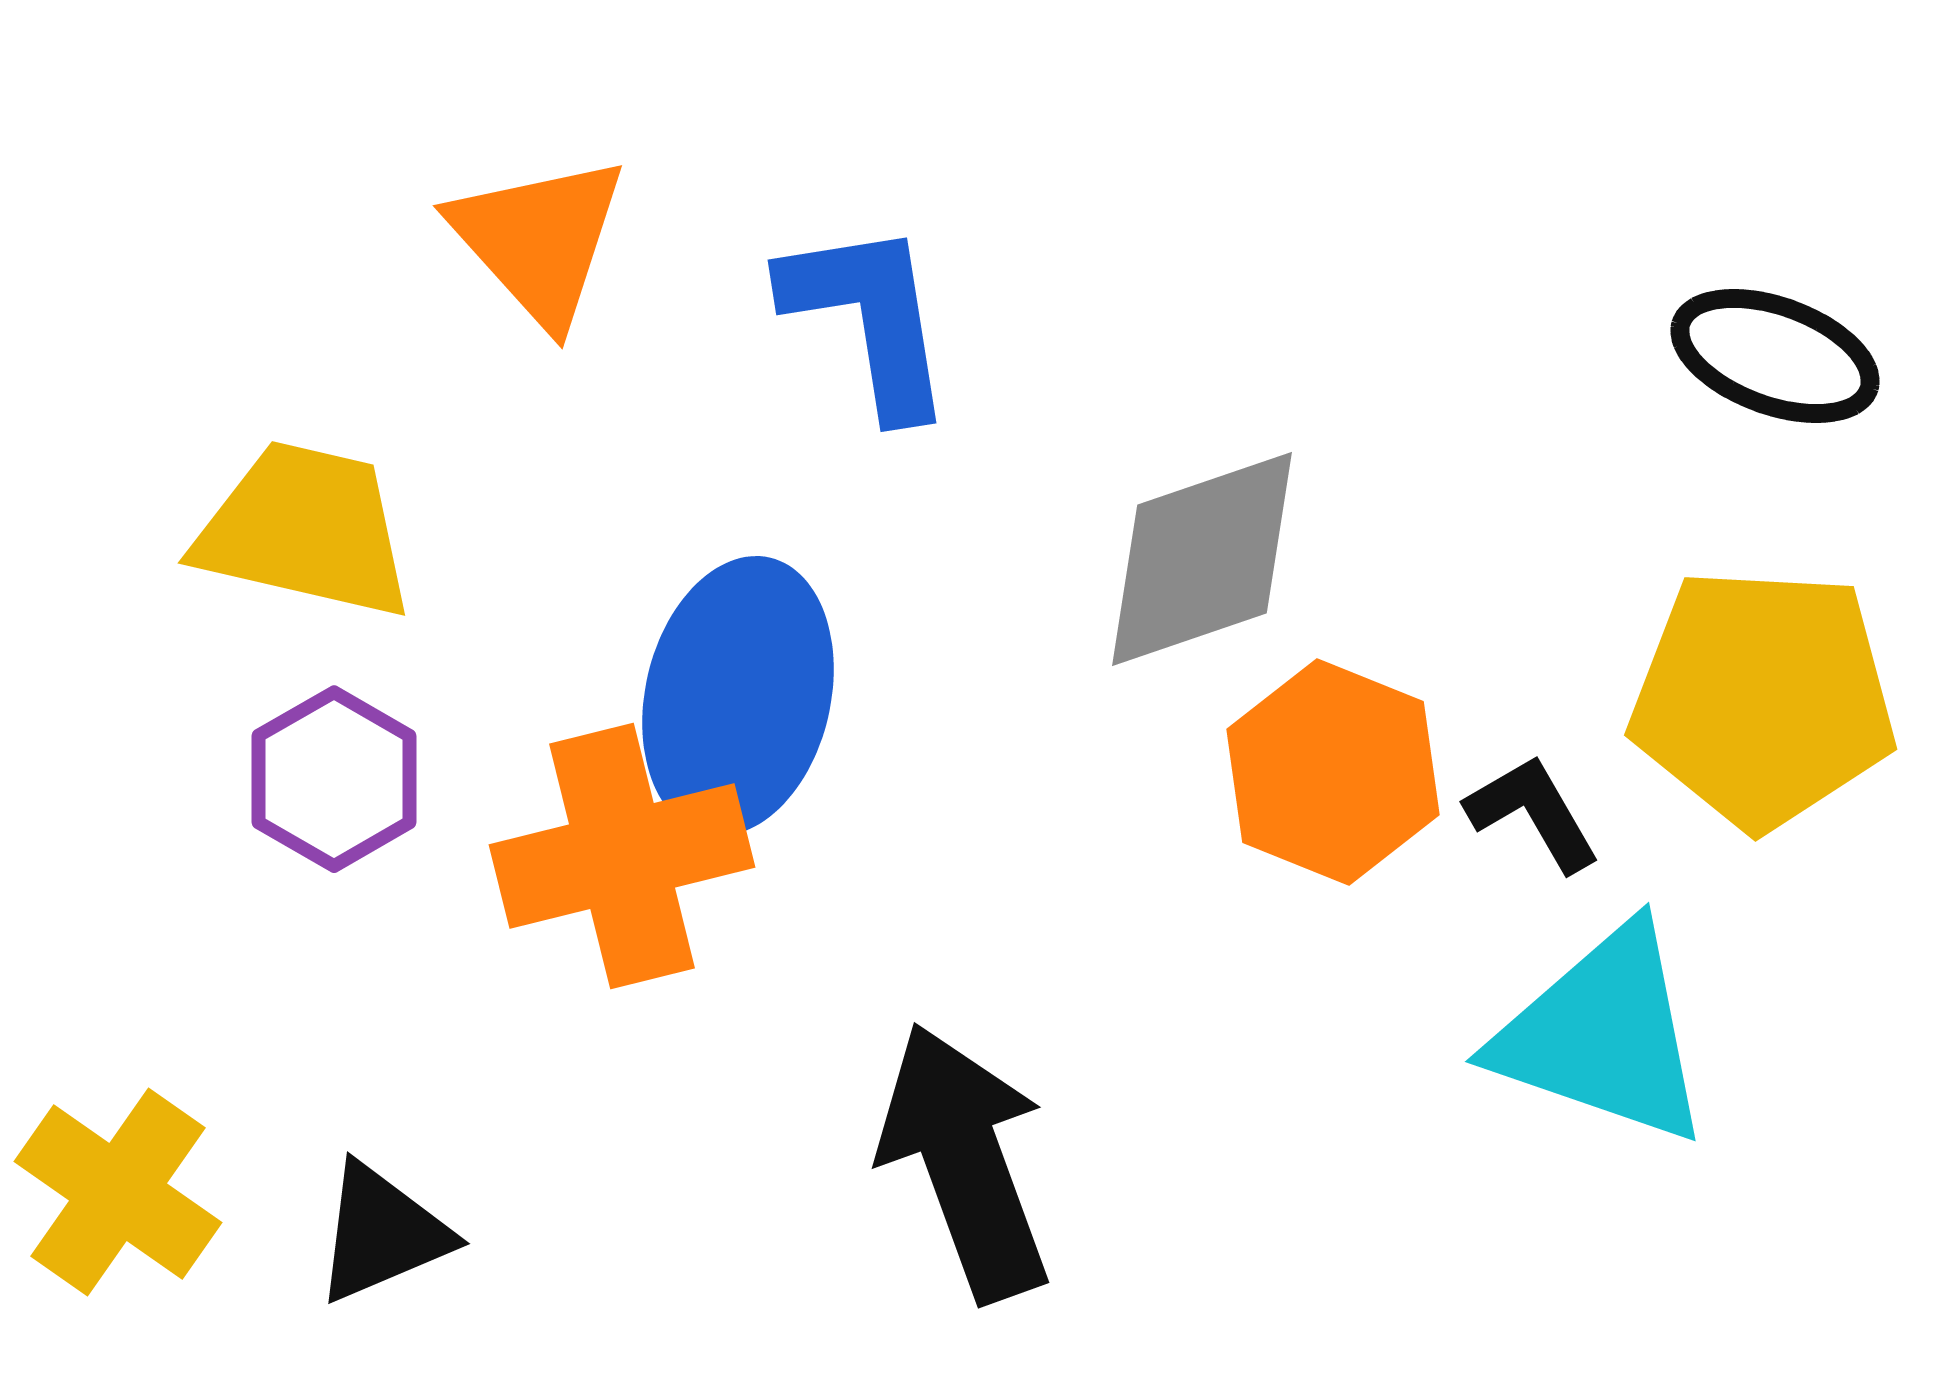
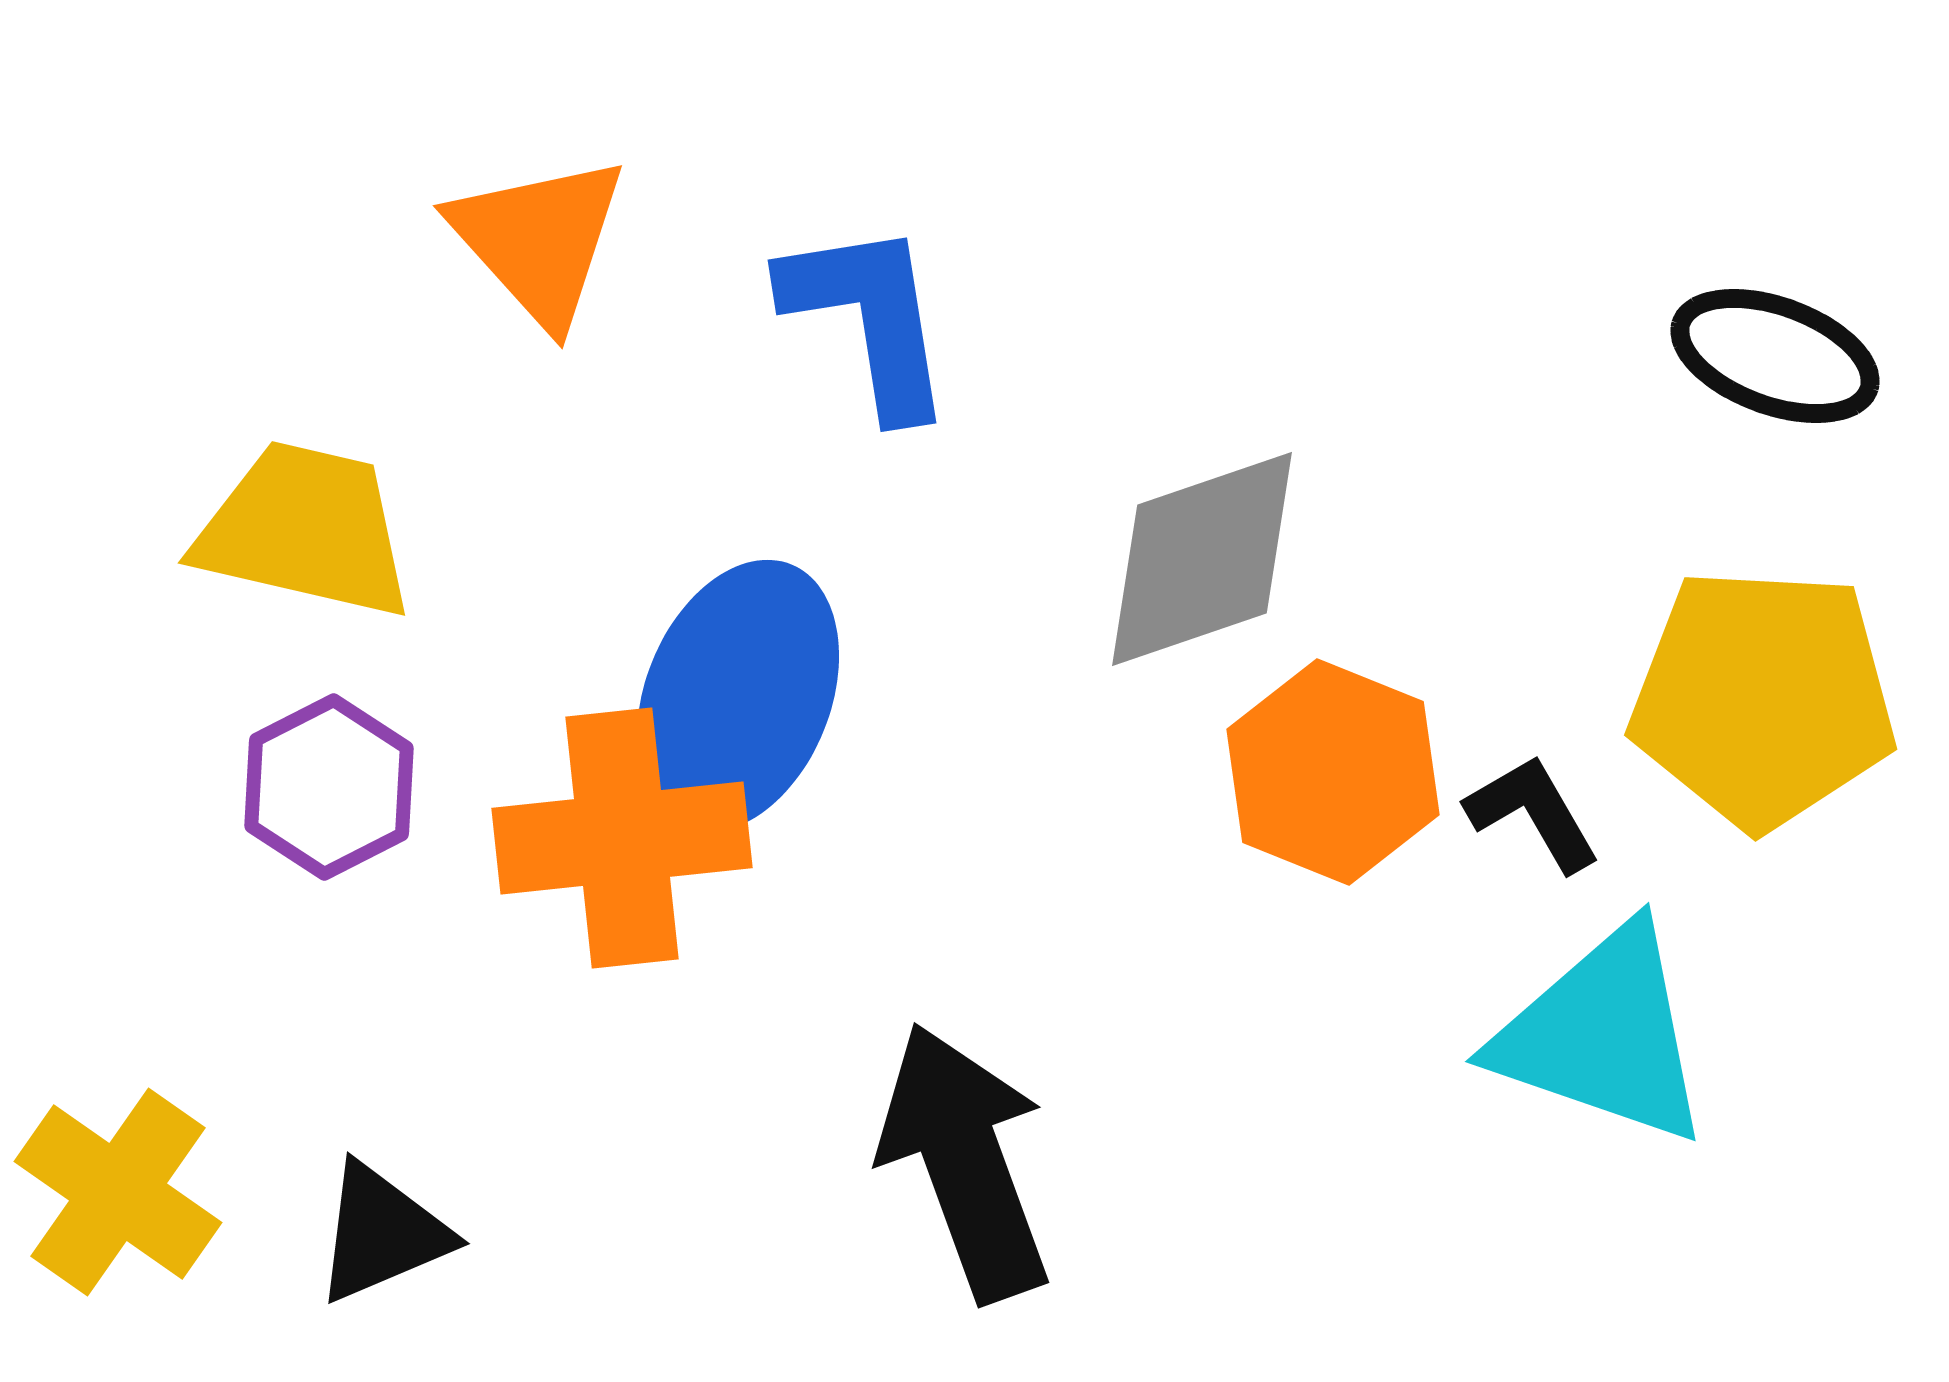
blue ellipse: rotated 9 degrees clockwise
purple hexagon: moved 5 px left, 8 px down; rotated 3 degrees clockwise
orange cross: moved 18 px up; rotated 8 degrees clockwise
